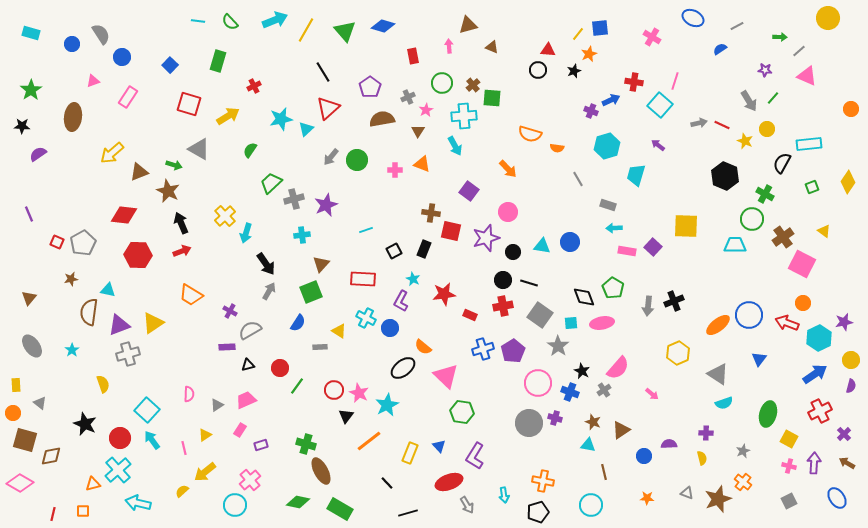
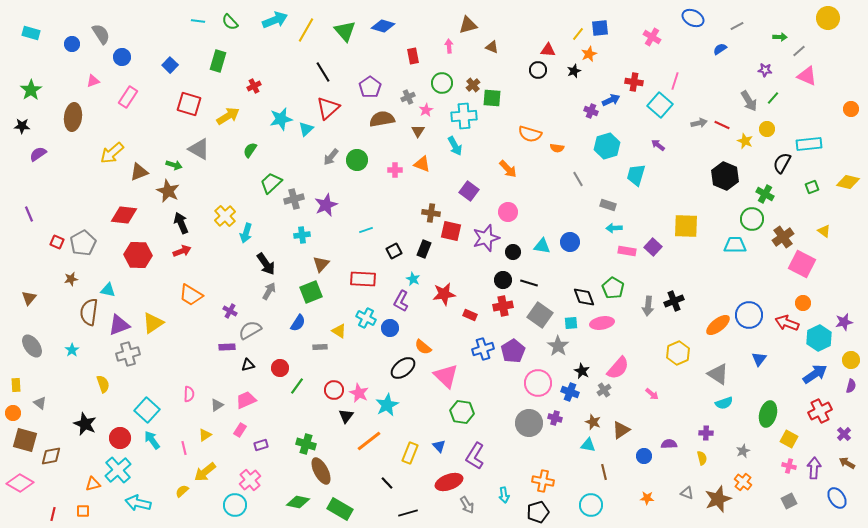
yellow diamond at (848, 182): rotated 70 degrees clockwise
purple arrow at (814, 463): moved 5 px down
